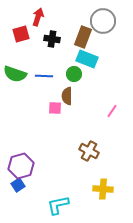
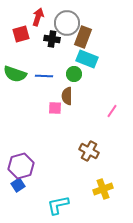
gray circle: moved 36 px left, 2 px down
yellow cross: rotated 24 degrees counterclockwise
